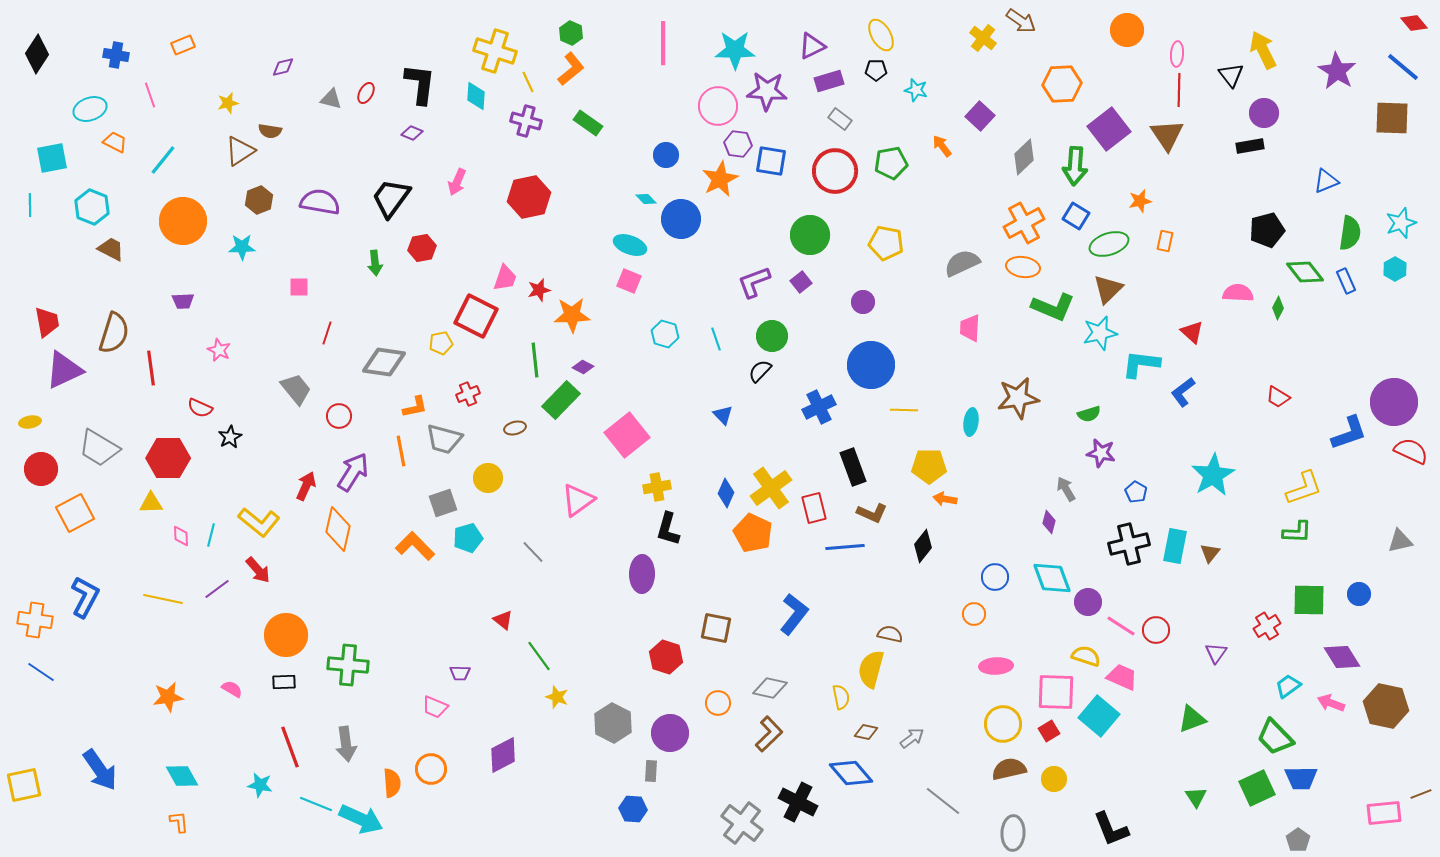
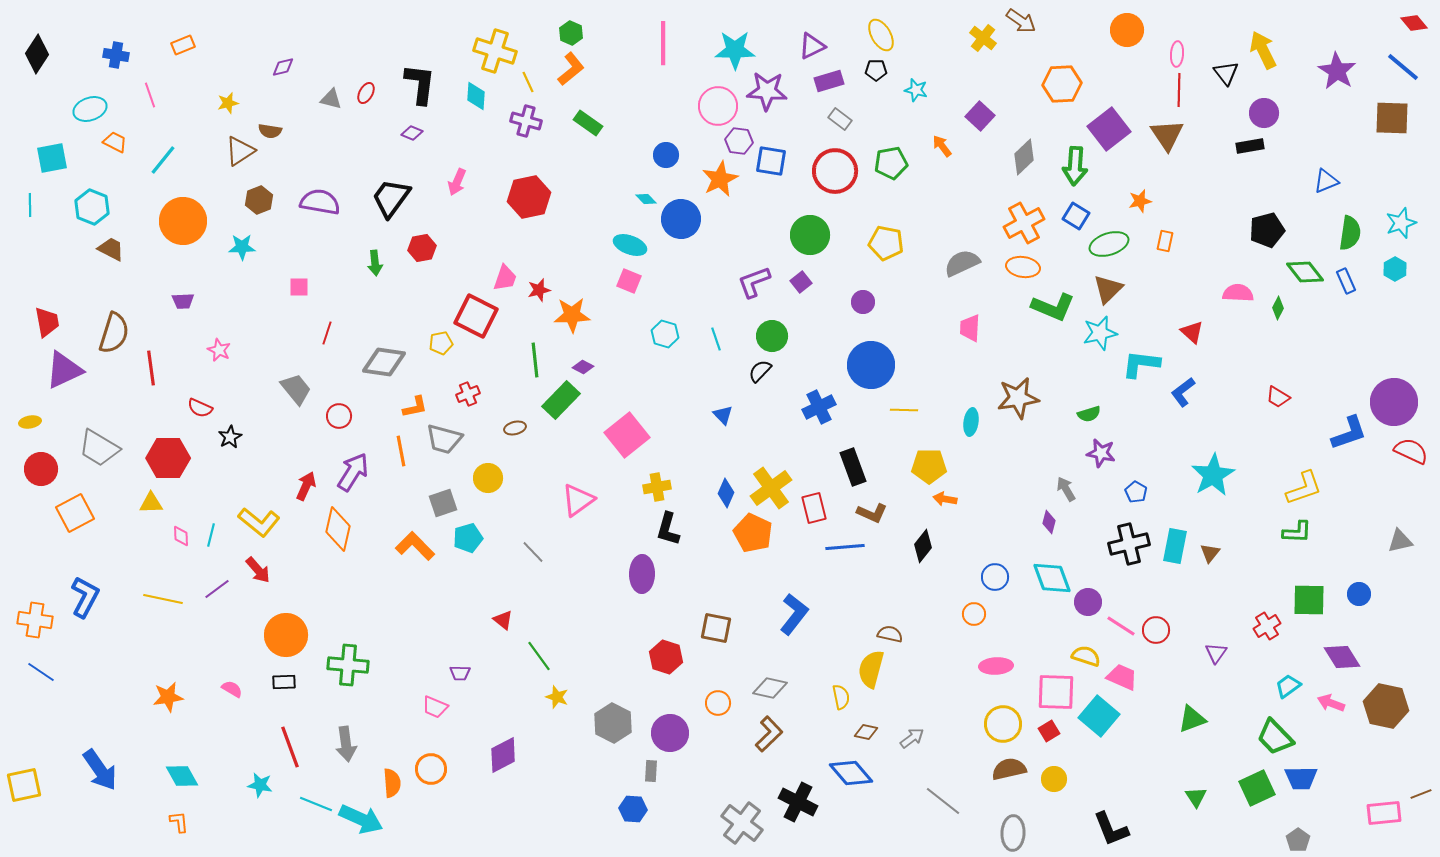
black triangle at (1231, 75): moved 5 px left, 2 px up
purple hexagon at (738, 144): moved 1 px right, 3 px up
